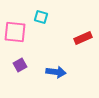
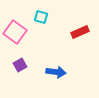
pink square: rotated 30 degrees clockwise
red rectangle: moved 3 px left, 6 px up
